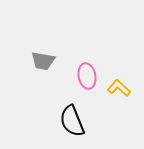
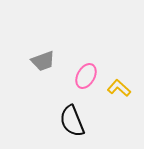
gray trapezoid: rotated 30 degrees counterclockwise
pink ellipse: moved 1 px left; rotated 40 degrees clockwise
